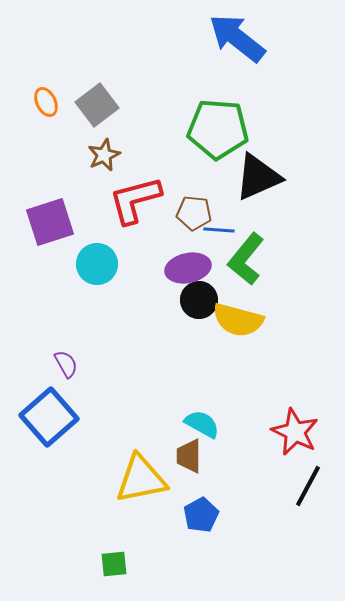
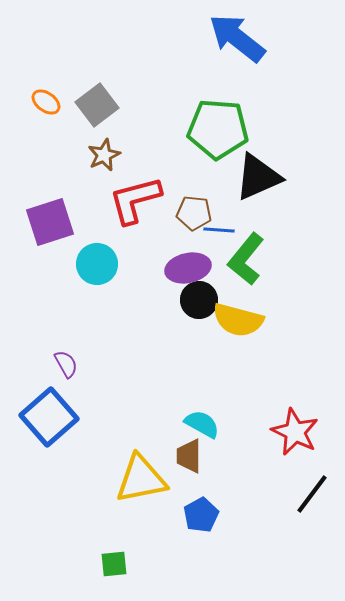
orange ellipse: rotated 28 degrees counterclockwise
black line: moved 4 px right, 8 px down; rotated 9 degrees clockwise
